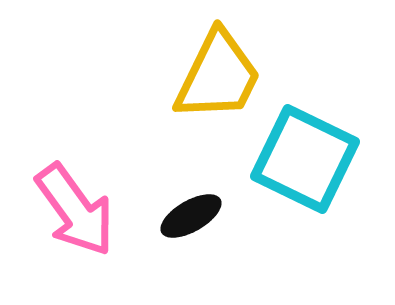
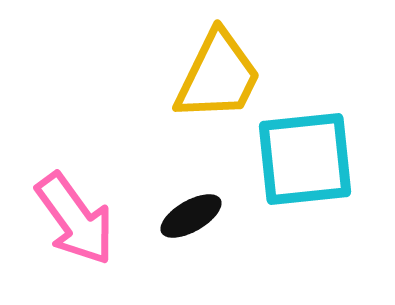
cyan square: rotated 32 degrees counterclockwise
pink arrow: moved 9 px down
